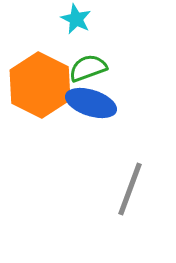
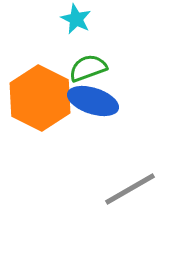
orange hexagon: moved 13 px down
blue ellipse: moved 2 px right, 2 px up
gray line: rotated 40 degrees clockwise
